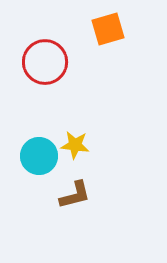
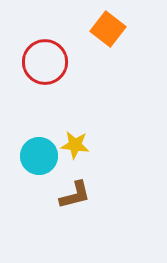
orange square: rotated 36 degrees counterclockwise
